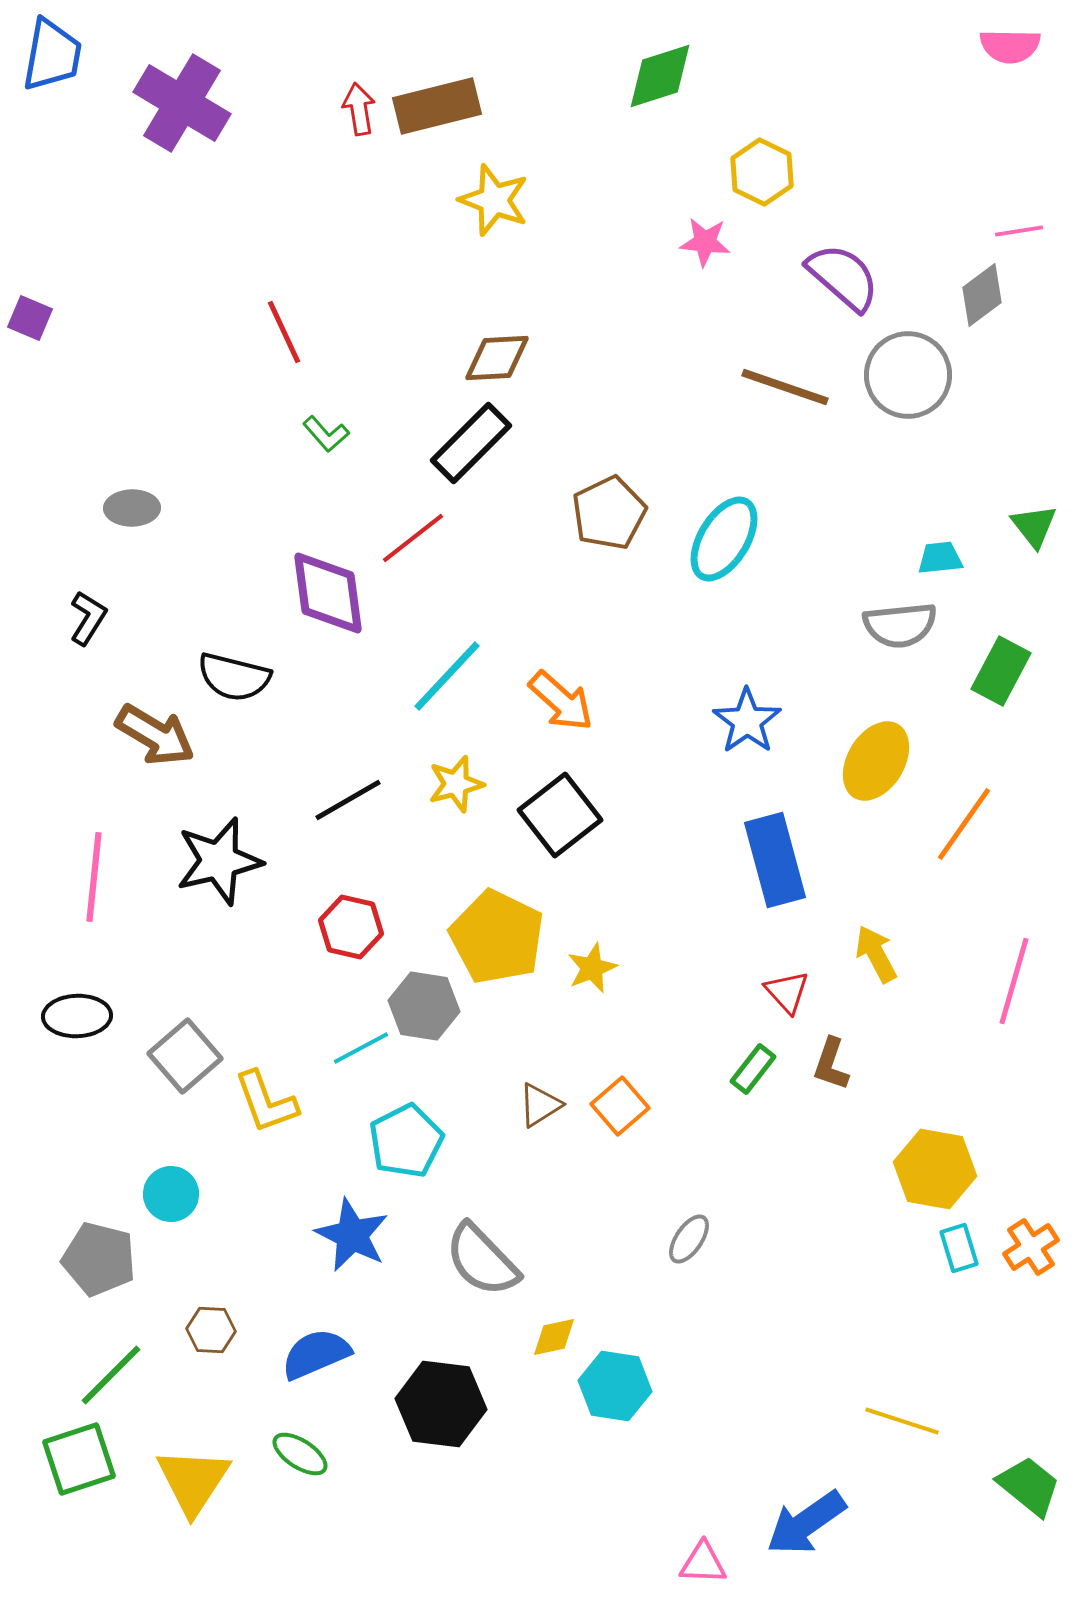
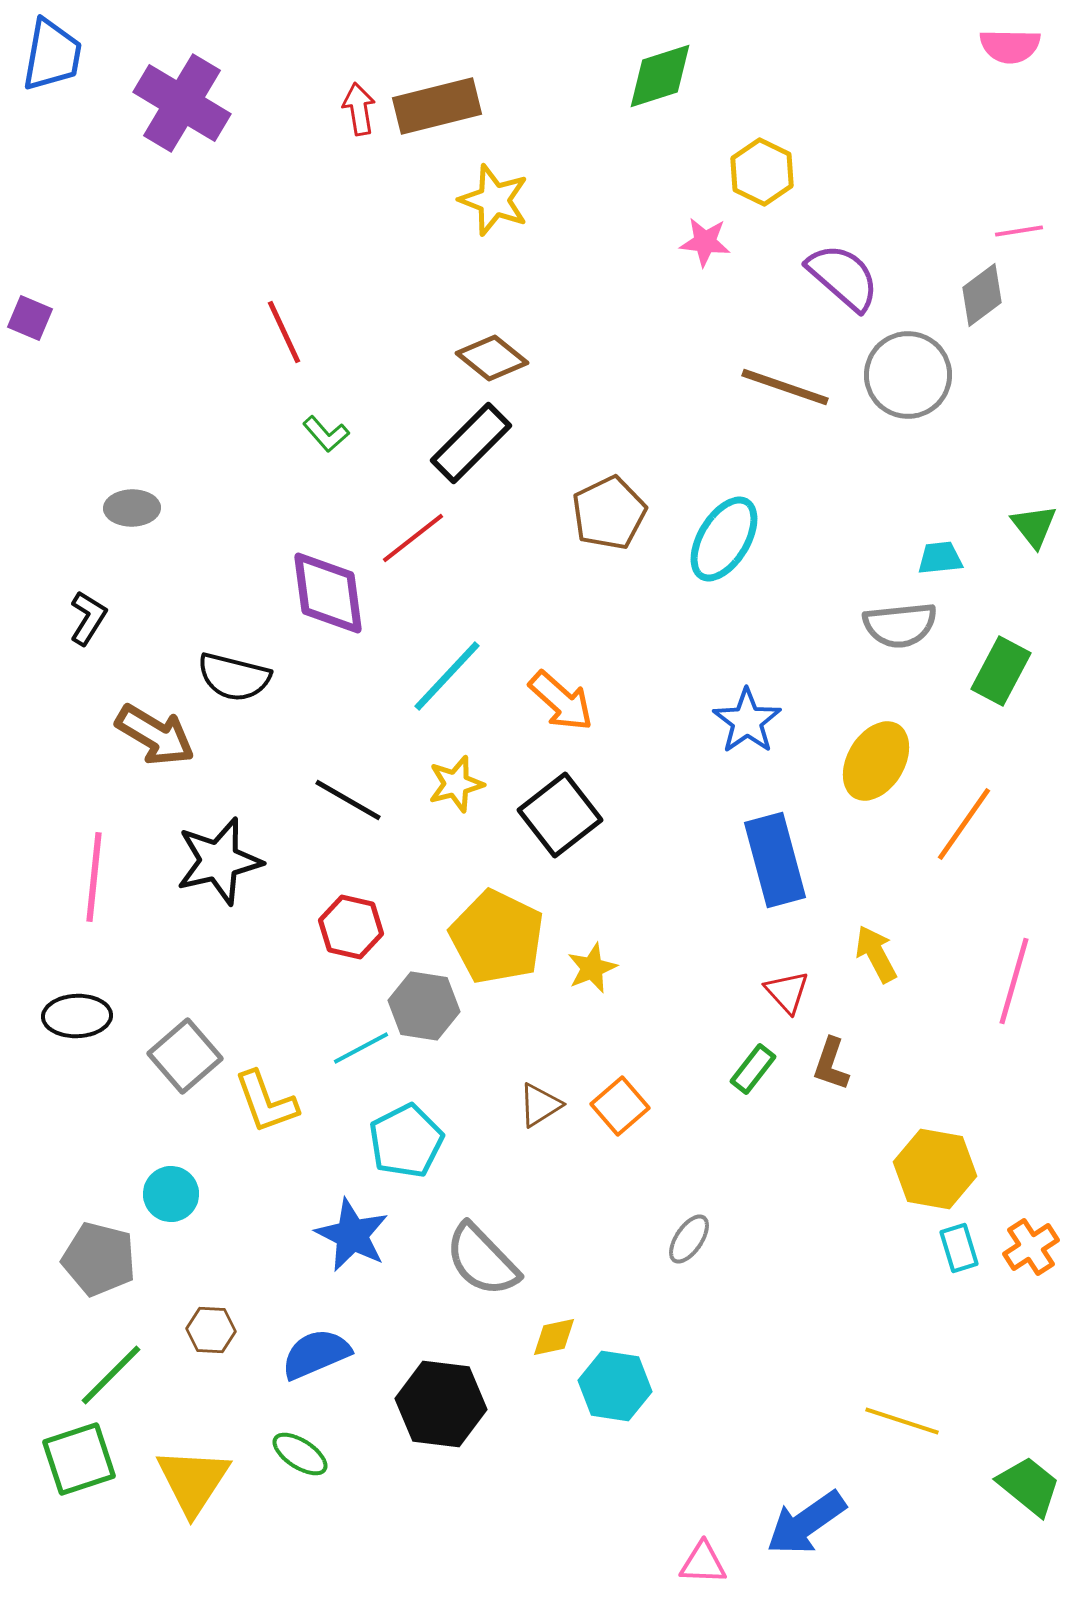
brown diamond at (497, 358): moved 5 px left; rotated 42 degrees clockwise
black line at (348, 800): rotated 60 degrees clockwise
